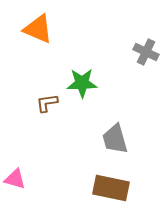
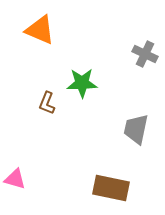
orange triangle: moved 2 px right, 1 px down
gray cross: moved 1 px left, 2 px down
brown L-shape: rotated 60 degrees counterclockwise
gray trapezoid: moved 21 px right, 10 px up; rotated 28 degrees clockwise
